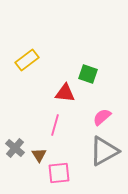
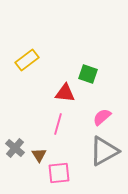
pink line: moved 3 px right, 1 px up
